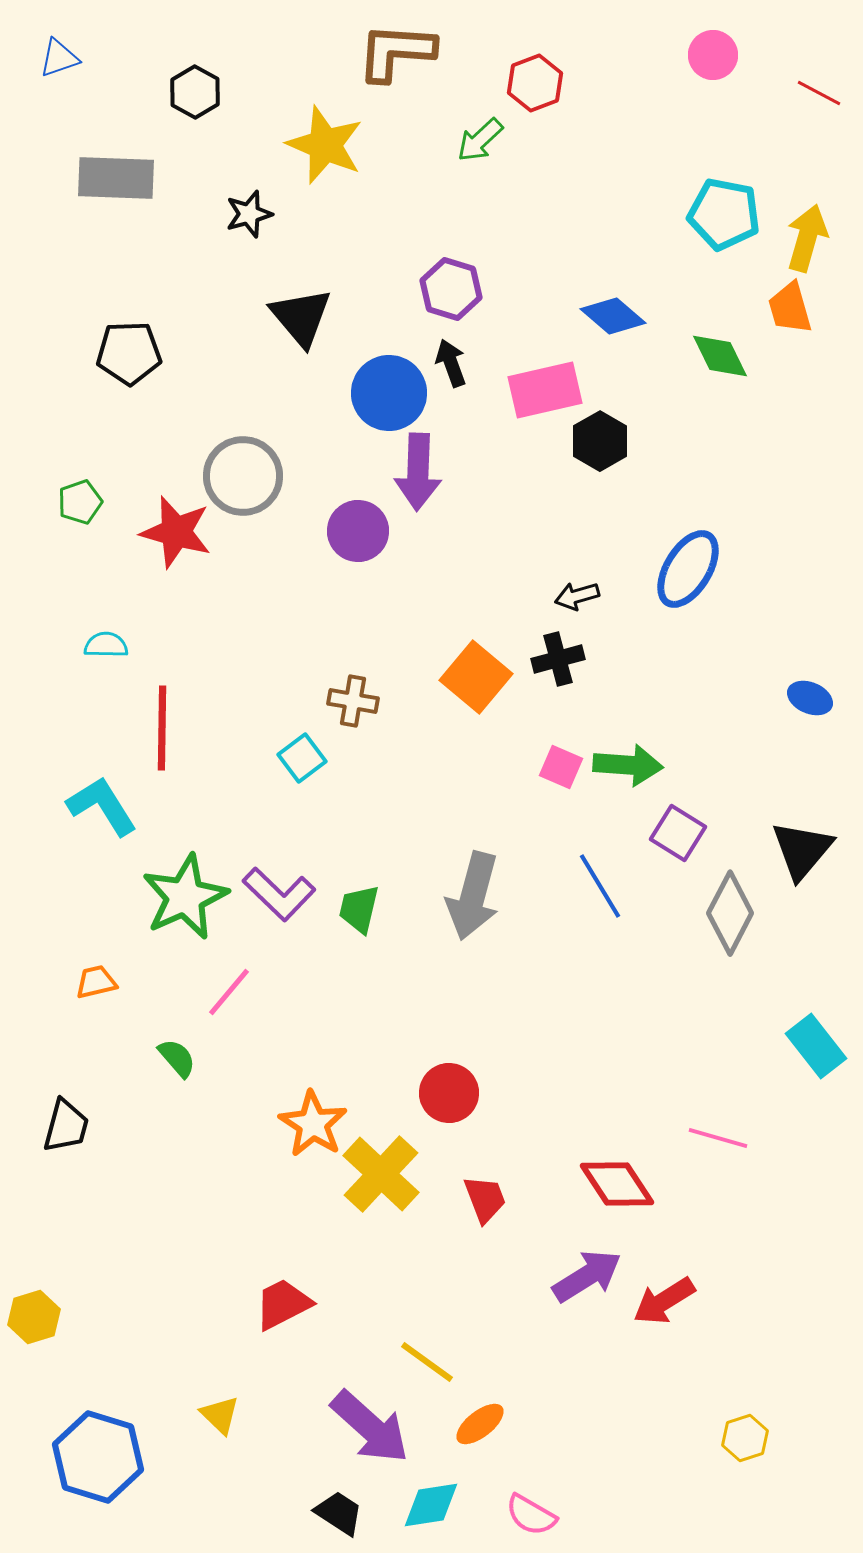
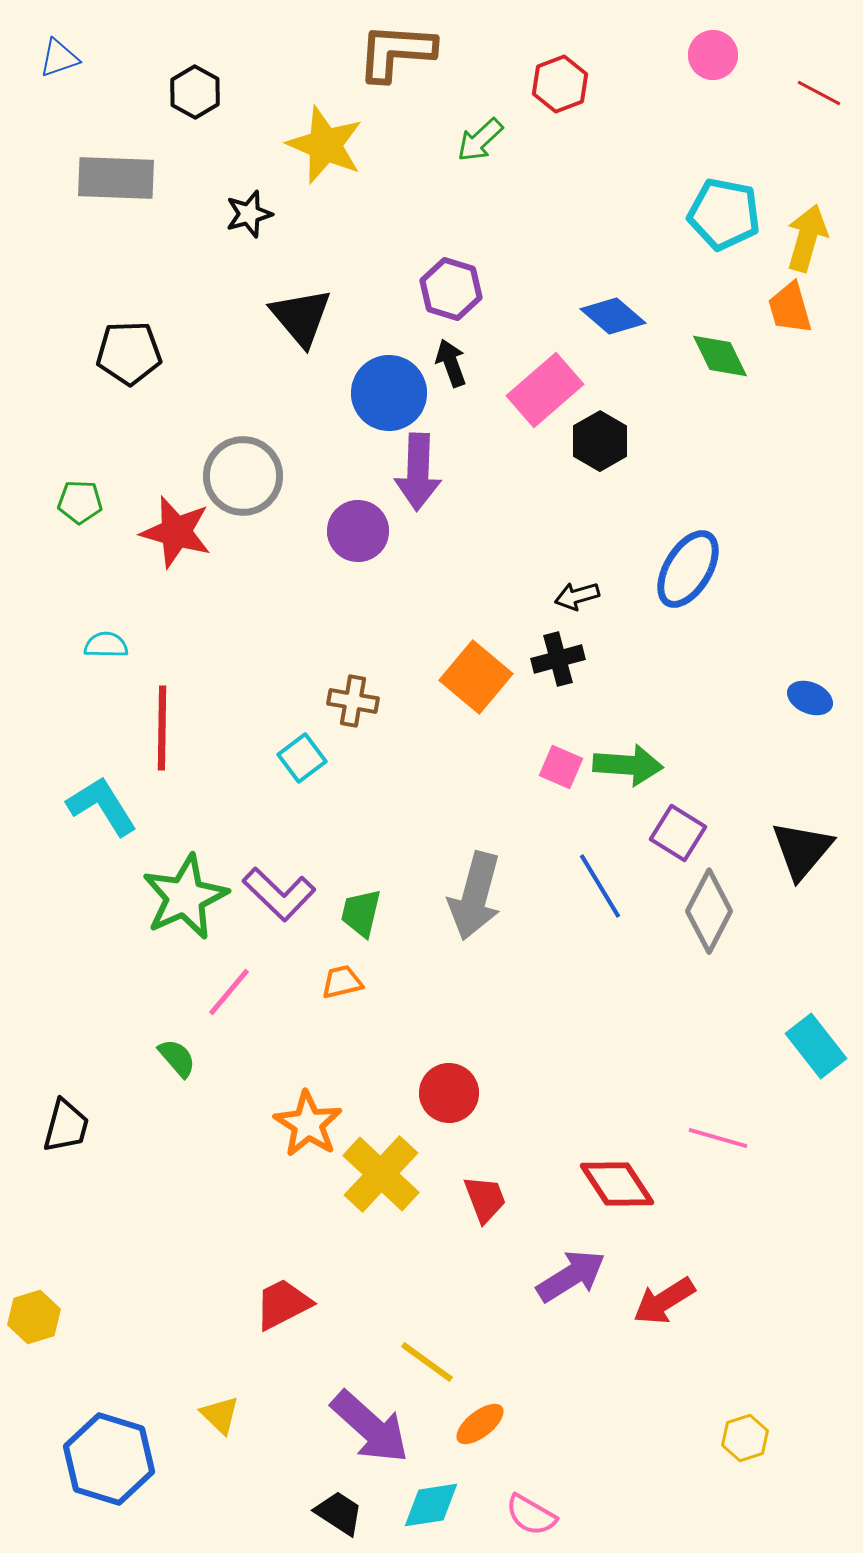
red hexagon at (535, 83): moved 25 px right, 1 px down
pink rectangle at (545, 390): rotated 28 degrees counterclockwise
green pentagon at (80, 502): rotated 21 degrees clockwise
gray arrow at (473, 896): moved 2 px right
green trapezoid at (359, 909): moved 2 px right, 4 px down
gray diamond at (730, 913): moved 21 px left, 2 px up
orange trapezoid at (96, 982): moved 246 px right
orange star at (313, 1124): moved 5 px left
purple arrow at (587, 1276): moved 16 px left
blue hexagon at (98, 1457): moved 11 px right, 2 px down
